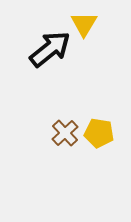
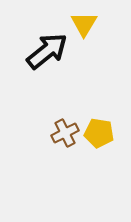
black arrow: moved 3 px left, 2 px down
brown cross: rotated 16 degrees clockwise
